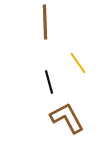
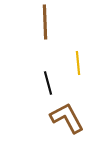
yellow line: rotated 30 degrees clockwise
black line: moved 1 px left, 1 px down
